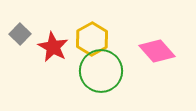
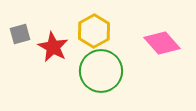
gray square: rotated 30 degrees clockwise
yellow hexagon: moved 2 px right, 8 px up
pink diamond: moved 5 px right, 8 px up
